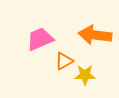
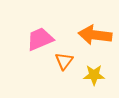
orange triangle: rotated 24 degrees counterclockwise
yellow star: moved 9 px right
